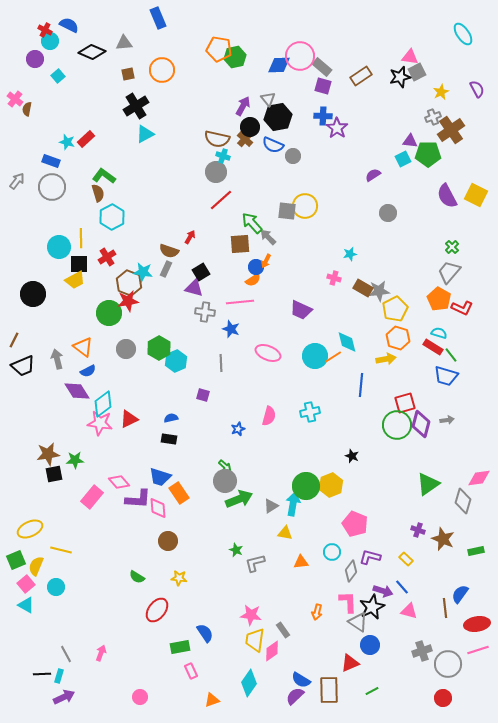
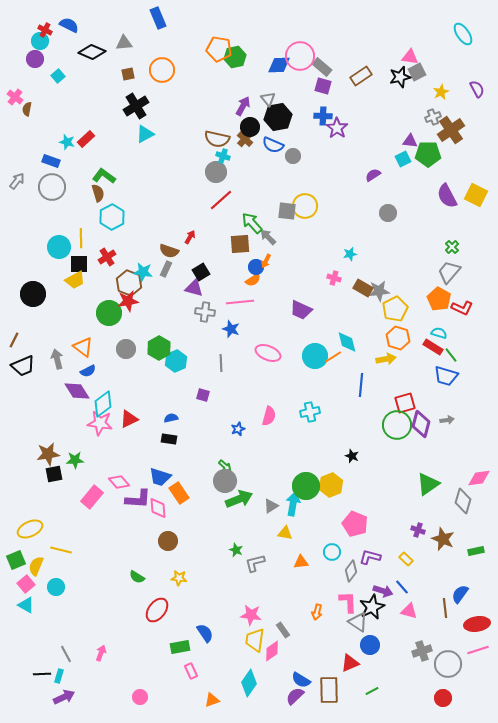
cyan circle at (50, 41): moved 10 px left
pink cross at (15, 99): moved 2 px up
